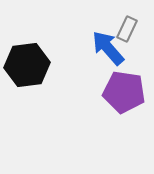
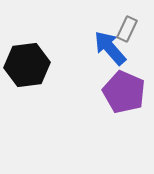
blue arrow: moved 2 px right
purple pentagon: rotated 15 degrees clockwise
